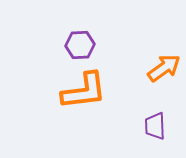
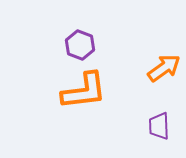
purple hexagon: rotated 24 degrees clockwise
purple trapezoid: moved 4 px right
